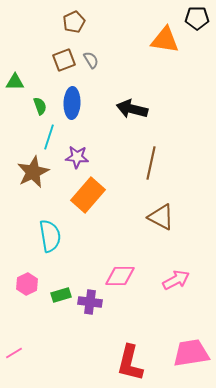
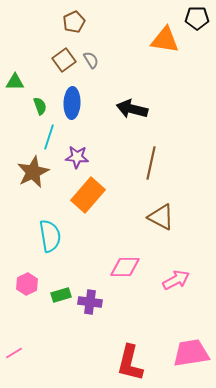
brown square: rotated 15 degrees counterclockwise
pink diamond: moved 5 px right, 9 px up
